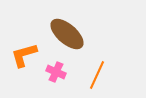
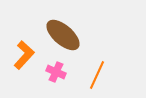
brown ellipse: moved 4 px left, 1 px down
orange L-shape: rotated 148 degrees clockwise
